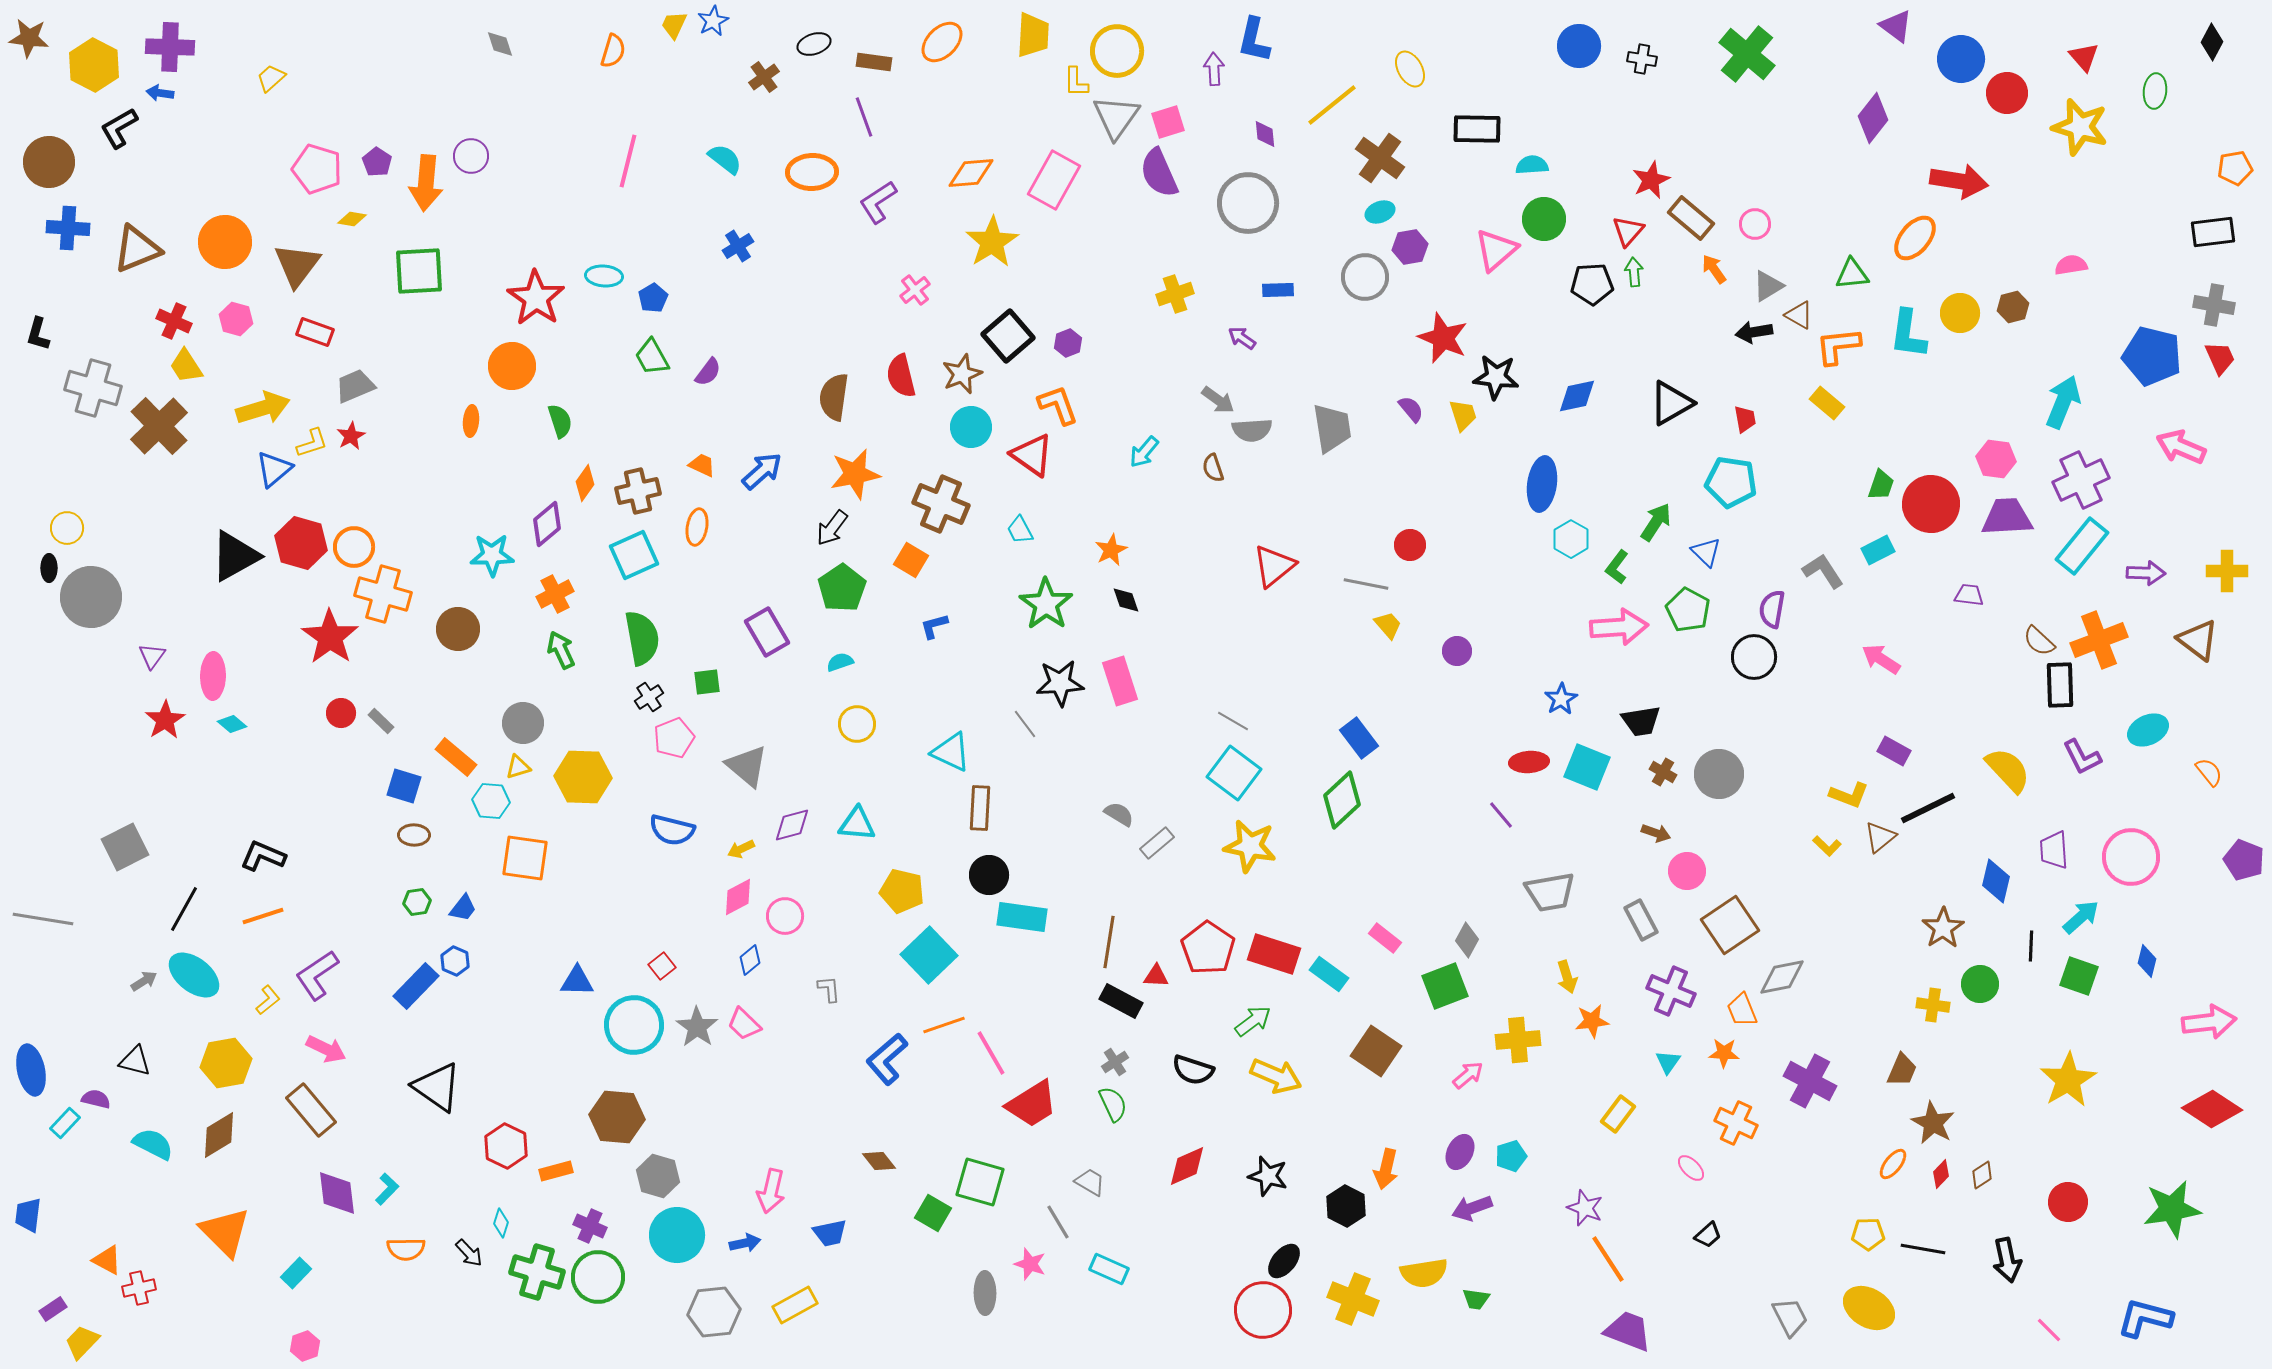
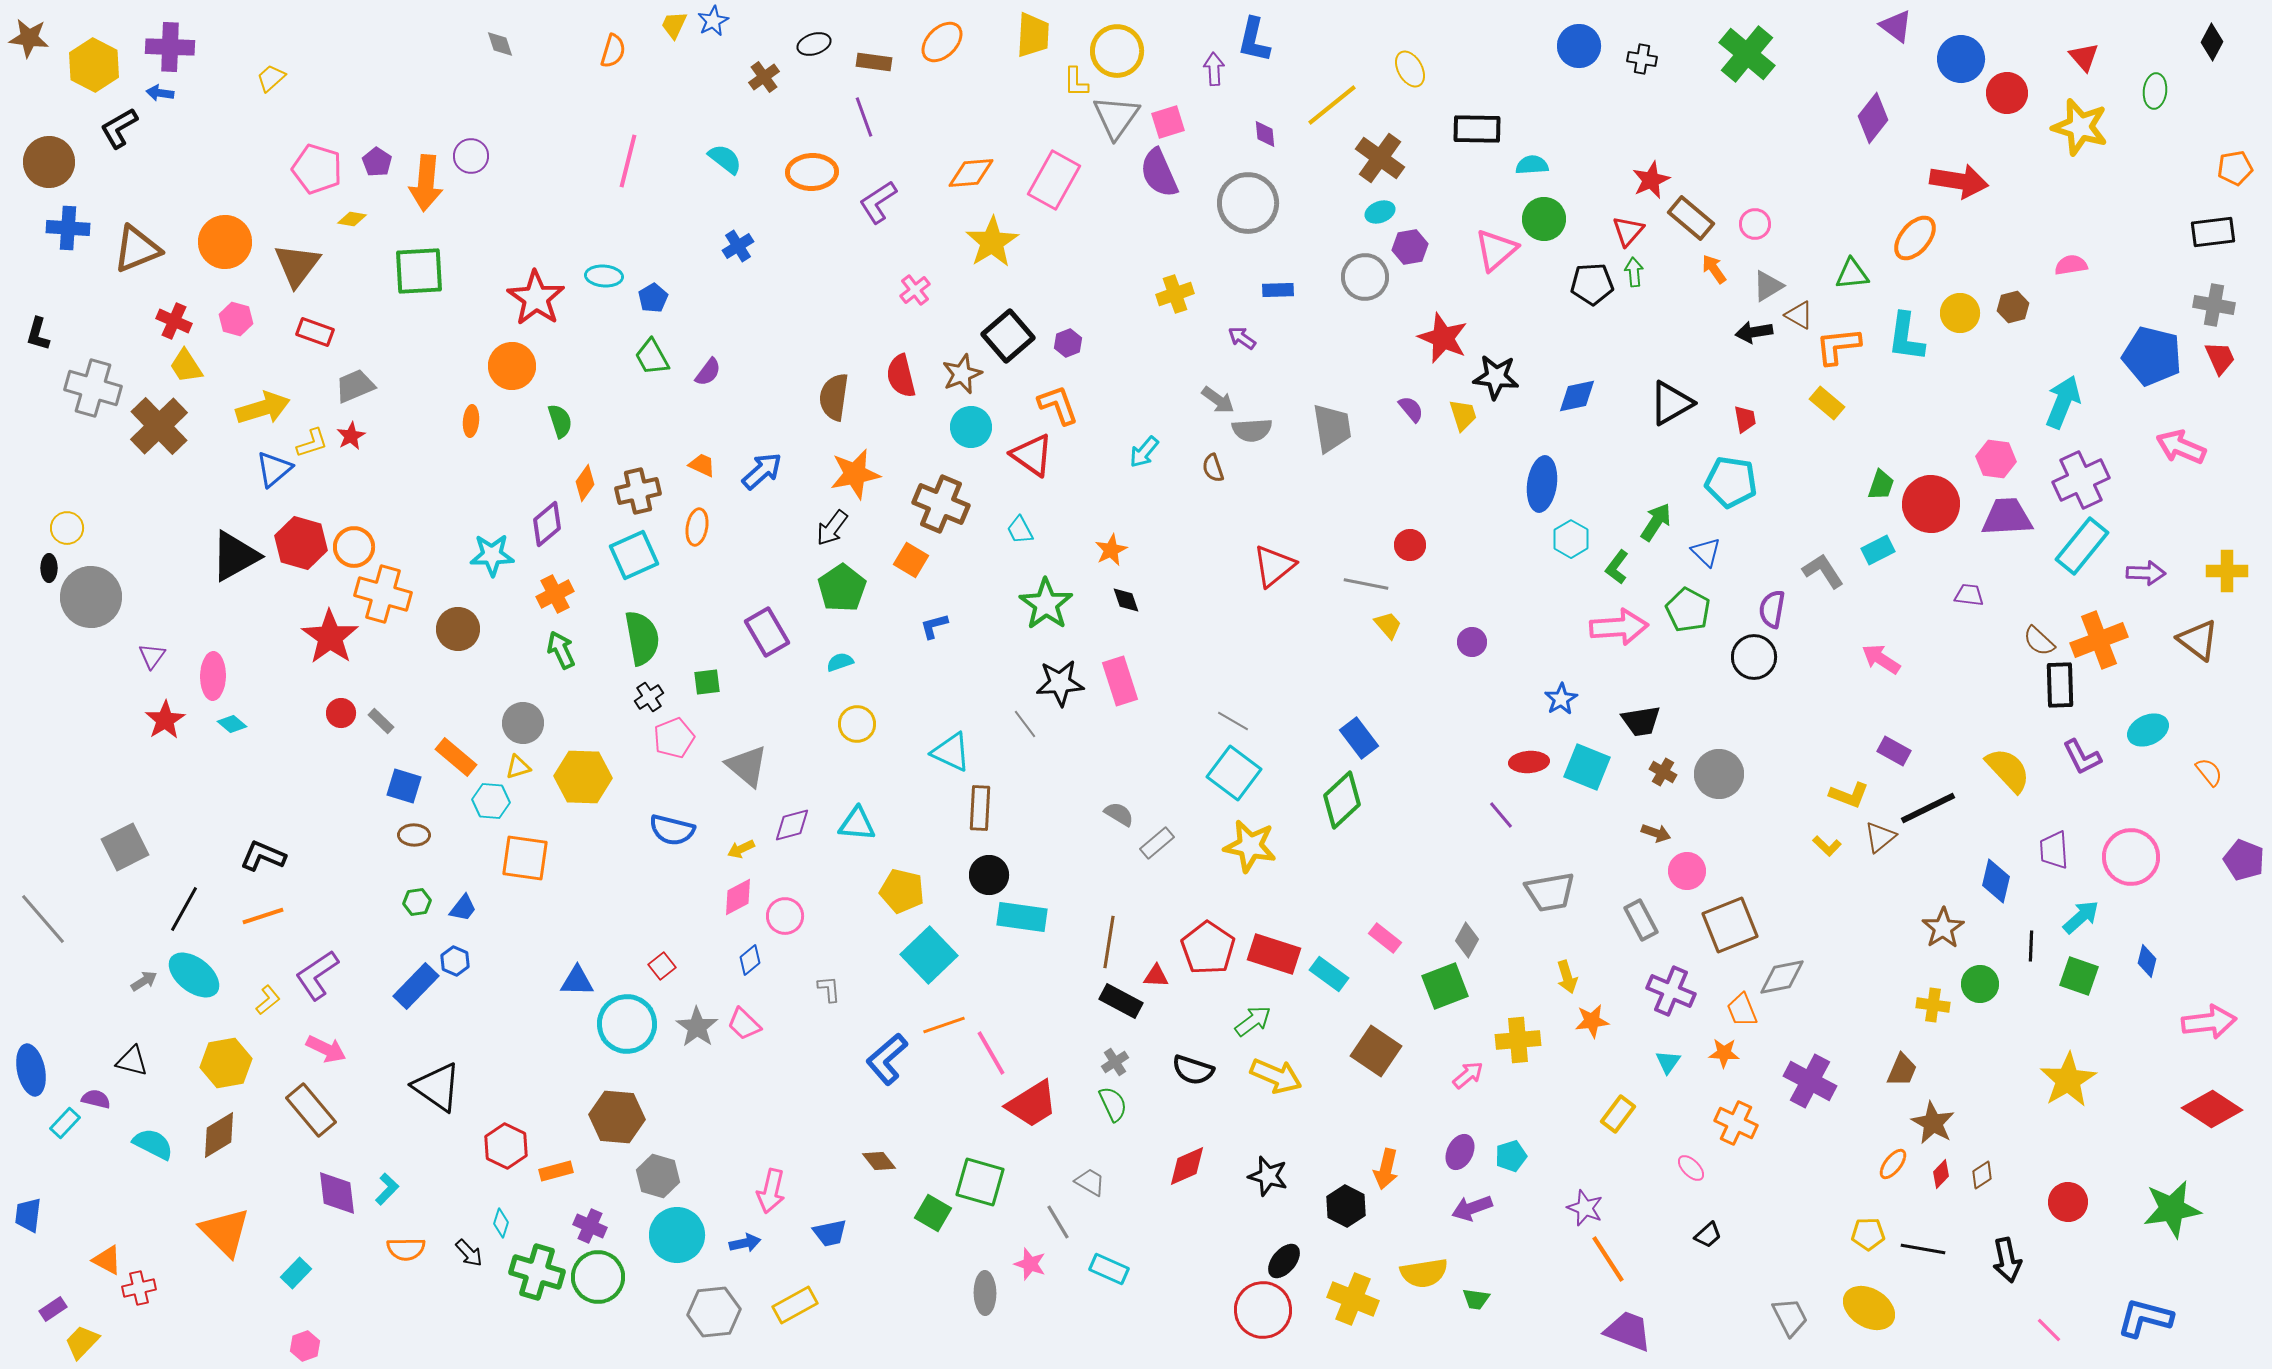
cyan L-shape at (1908, 334): moved 2 px left, 3 px down
purple circle at (1457, 651): moved 15 px right, 9 px up
gray line at (43, 919): rotated 40 degrees clockwise
brown square at (1730, 925): rotated 12 degrees clockwise
cyan circle at (634, 1025): moved 7 px left, 1 px up
black triangle at (135, 1061): moved 3 px left
